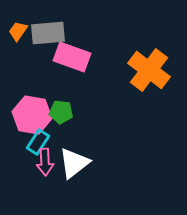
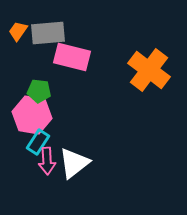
pink rectangle: rotated 6 degrees counterclockwise
green pentagon: moved 22 px left, 21 px up
pink arrow: moved 2 px right, 1 px up
